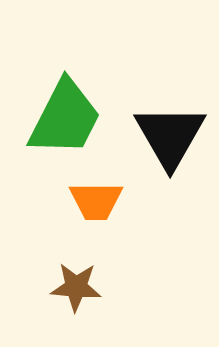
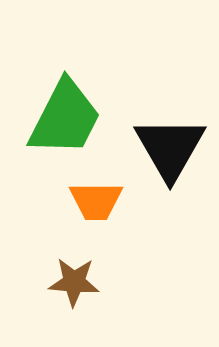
black triangle: moved 12 px down
brown star: moved 2 px left, 5 px up
